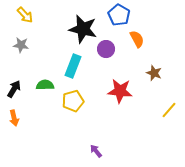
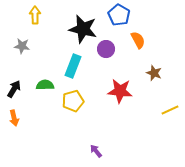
yellow arrow: moved 10 px right; rotated 138 degrees counterclockwise
orange semicircle: moved 1 px right, 1 px down
gray star: moved 1 px right, 1 px down
yellow line: moved 1 px right; rotated 24 degrees clockwise
